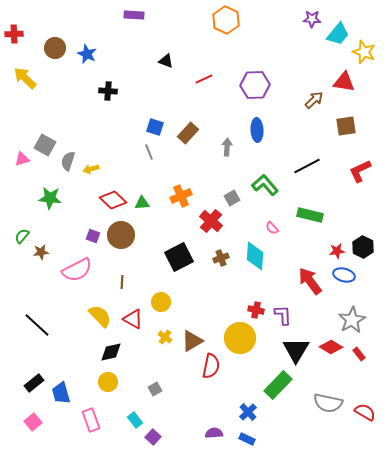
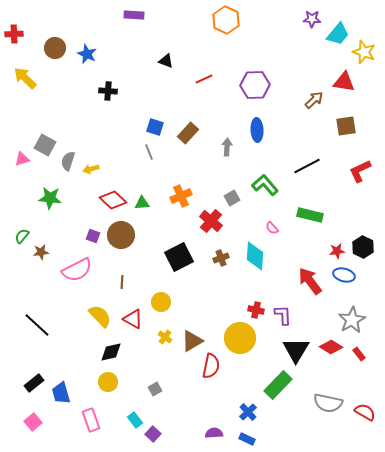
purple square at (153, 437): moved 3 px up
